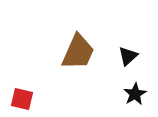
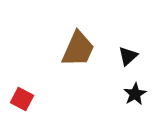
brown trapezoid: moved 3 px up
red square: rotated 15 degrees clockwise
